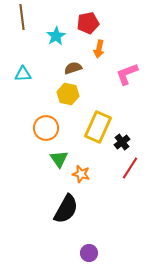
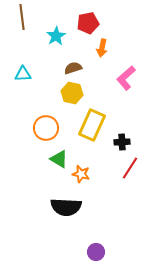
orange arrow: moved 3 px right, 1 px up
pink L-shape: moved 1 px left, 4 px down; rotated 20 degrees counterclockwise
yellow hexagon: moved 4 px right, 1 px up
yellow rectangle: moved 6 px left, 2 px up
black cross: rotated 35 degrees clockwise
green triangle: rotated 24 degrees counterclockwise
black semicircle: moved 2 px up; rotated 64 degrees clockwise
purple circle: moved 7 px right, 1 px up
